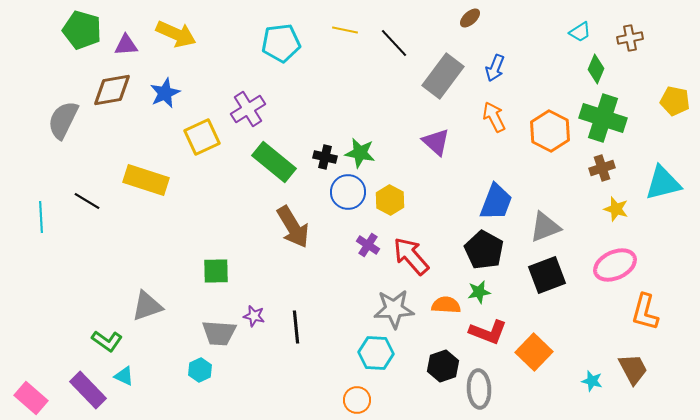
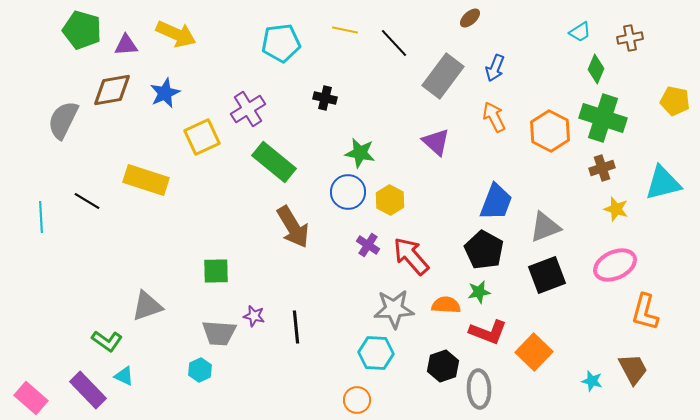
black cross at (325, 157): moved 59 px up
